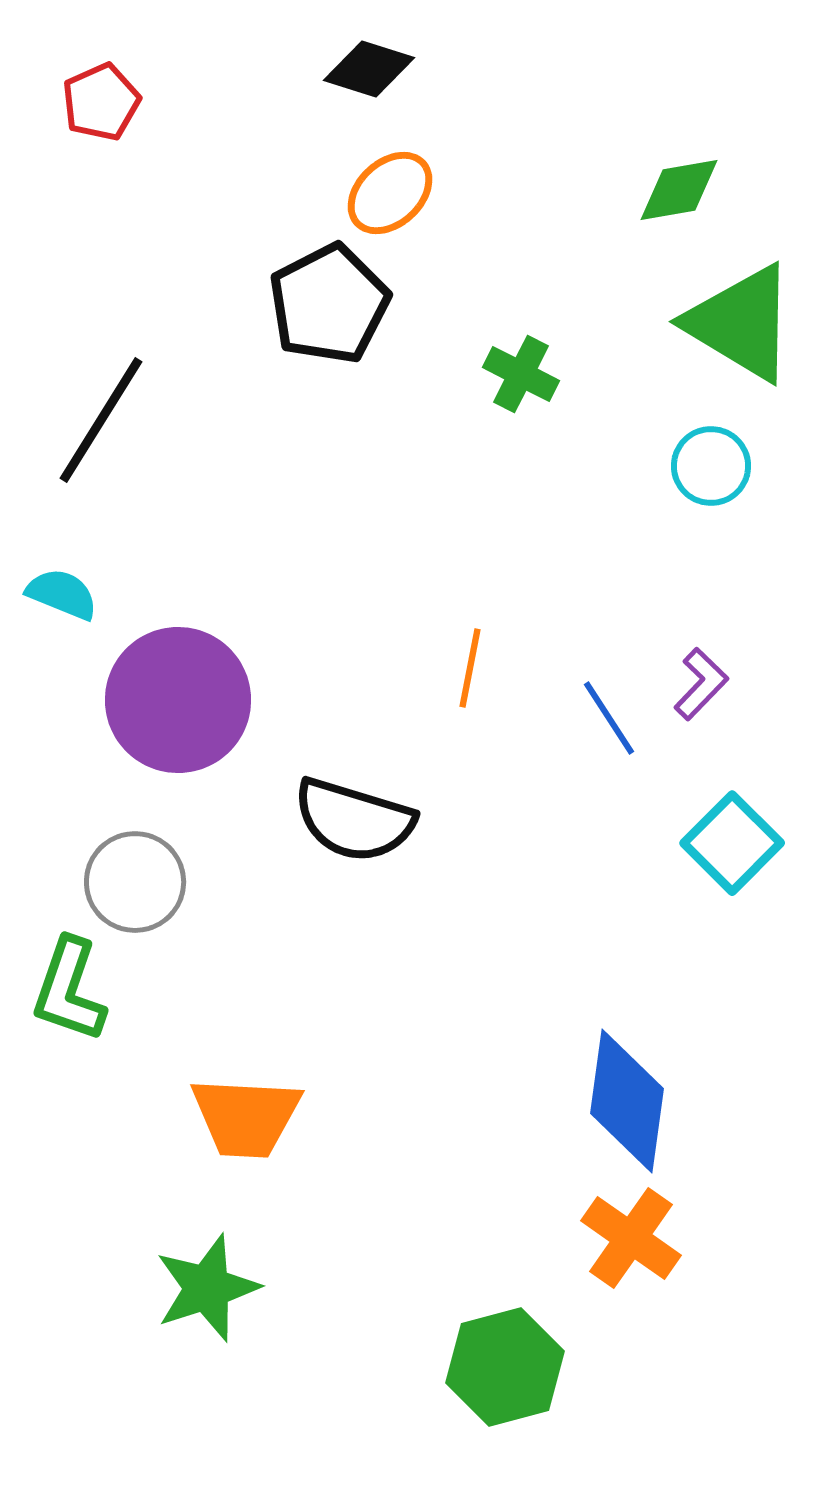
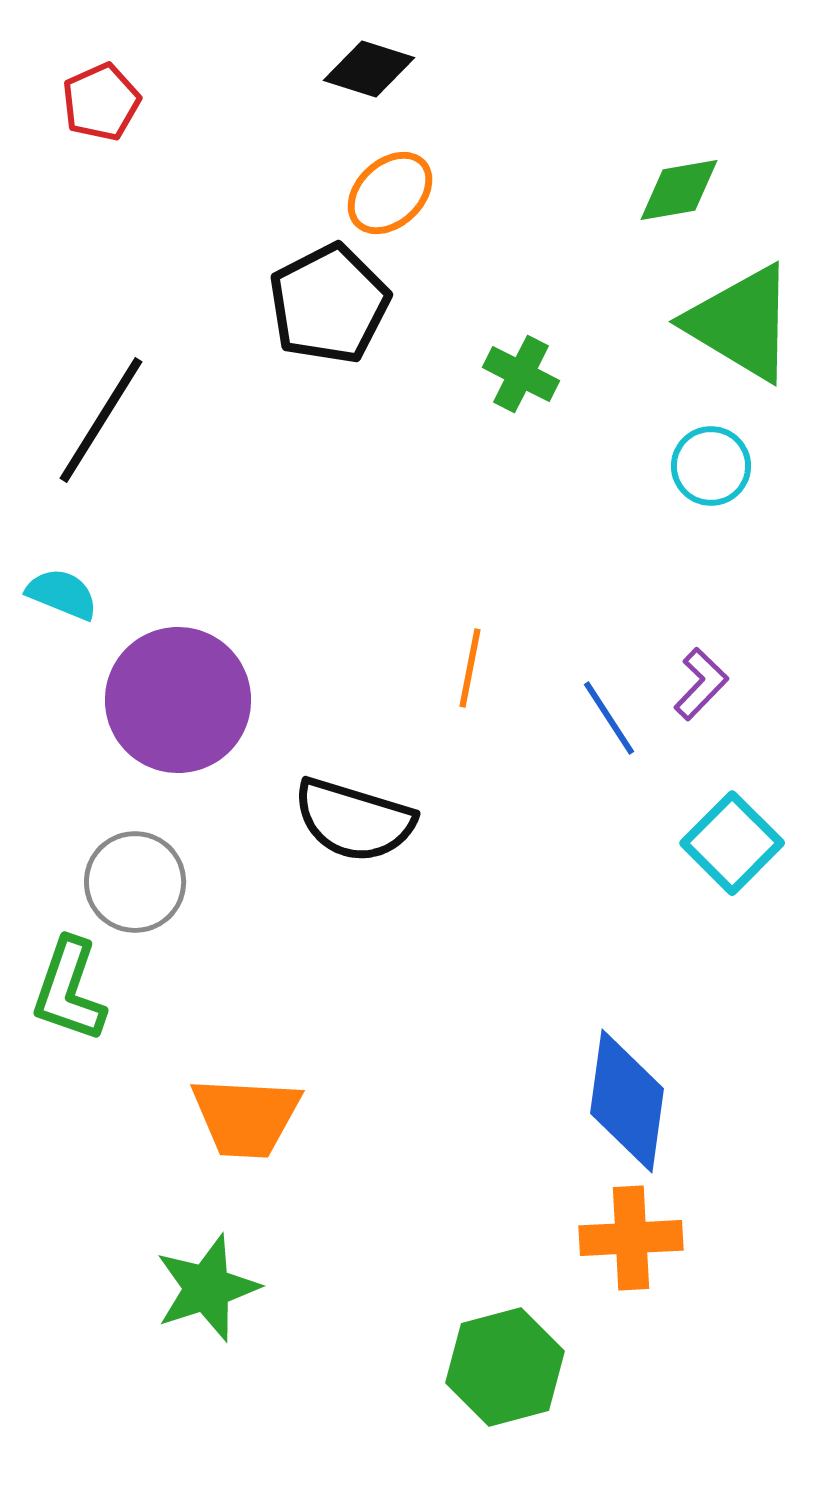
orange cross: rotated 38 degrees counterclockwise
